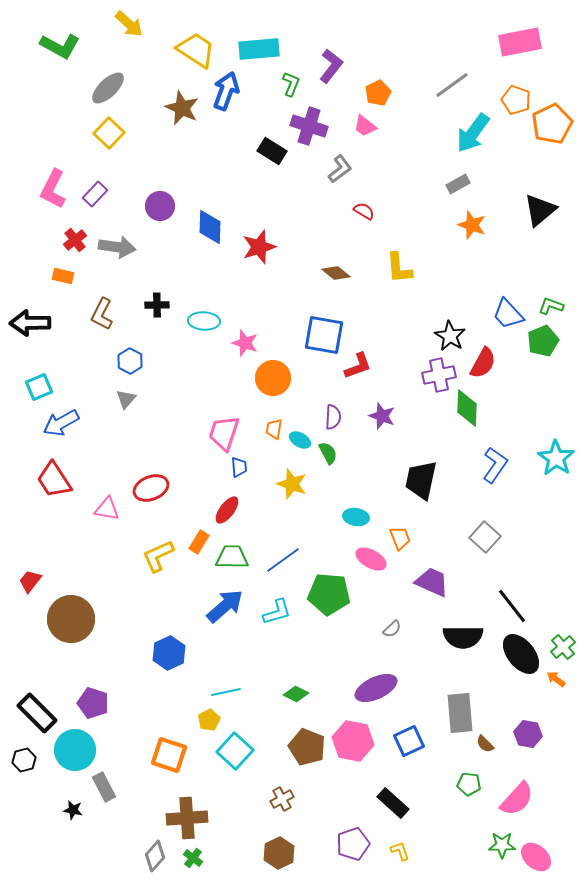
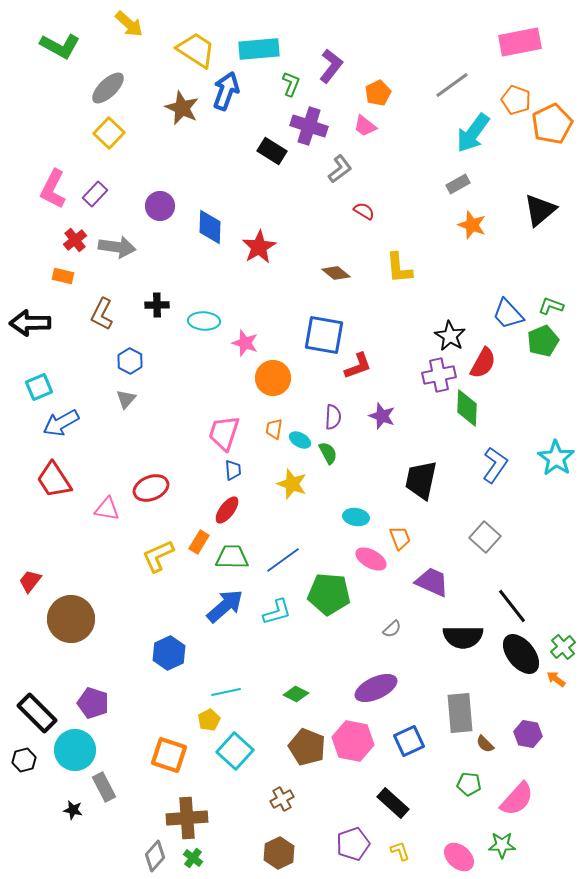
red star at (259, 247): rotated 12 degrees counterclockwise
blue trapezoid at (239, 467): moved 6 px left, 3 px down
pink ellipse at (536, 857): moved 77 px left
